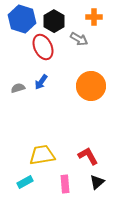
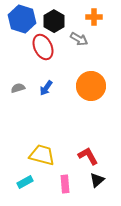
blue arrow: moved 5 px right, 6 px down
yellow trapezoid: rotated 24 degrees clockwise
black triangle: moved 2 px up
